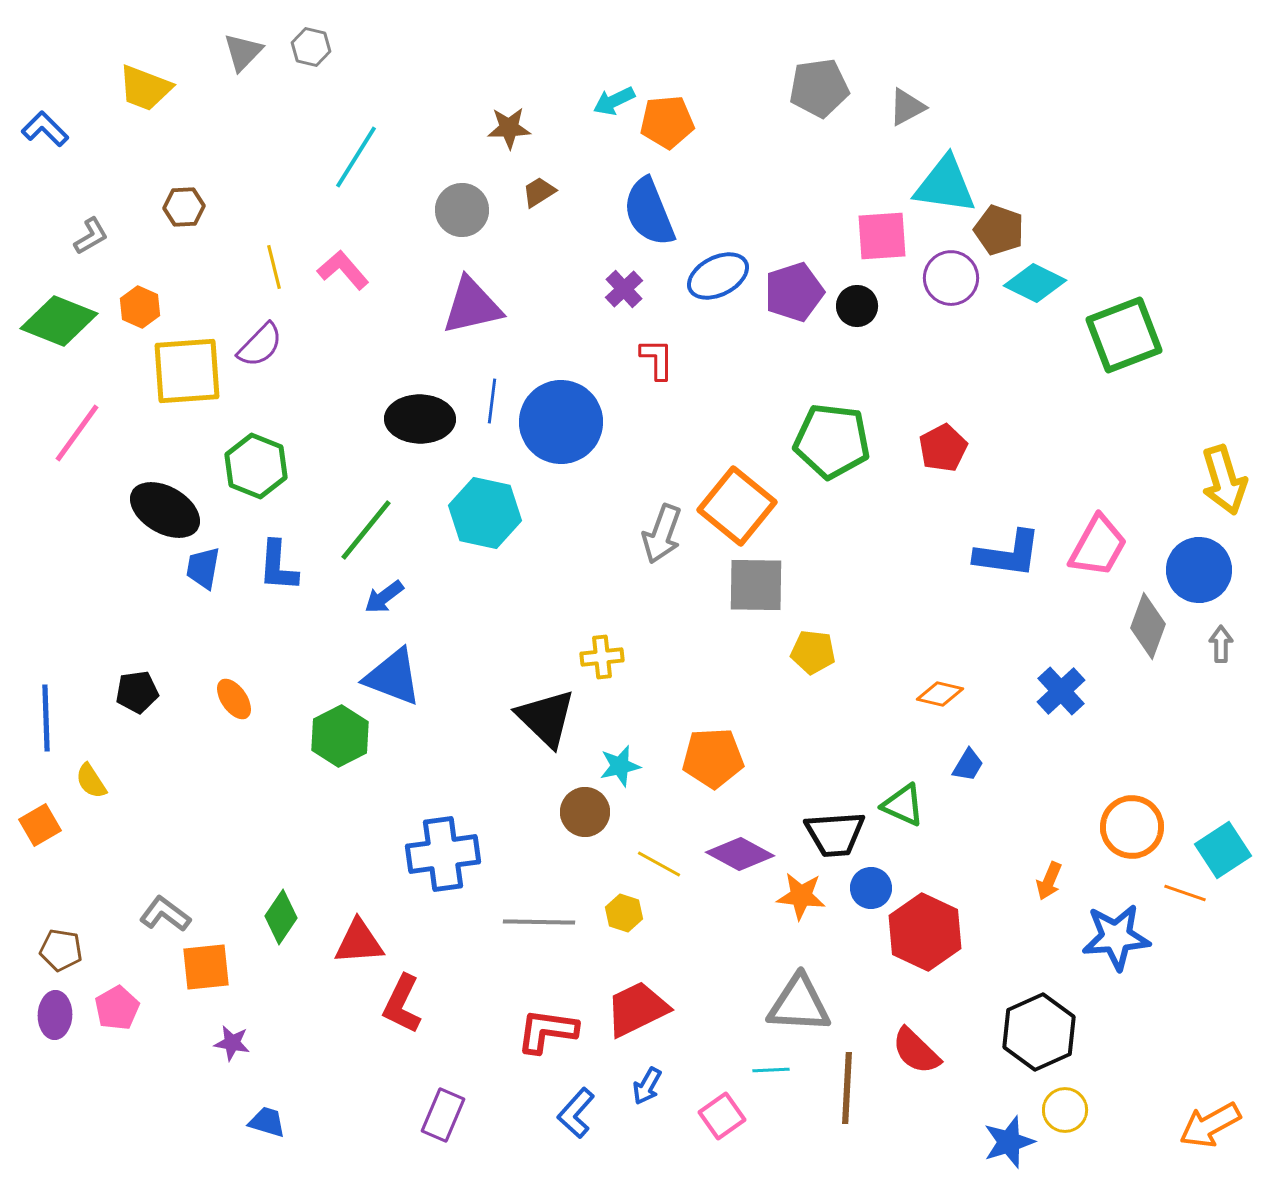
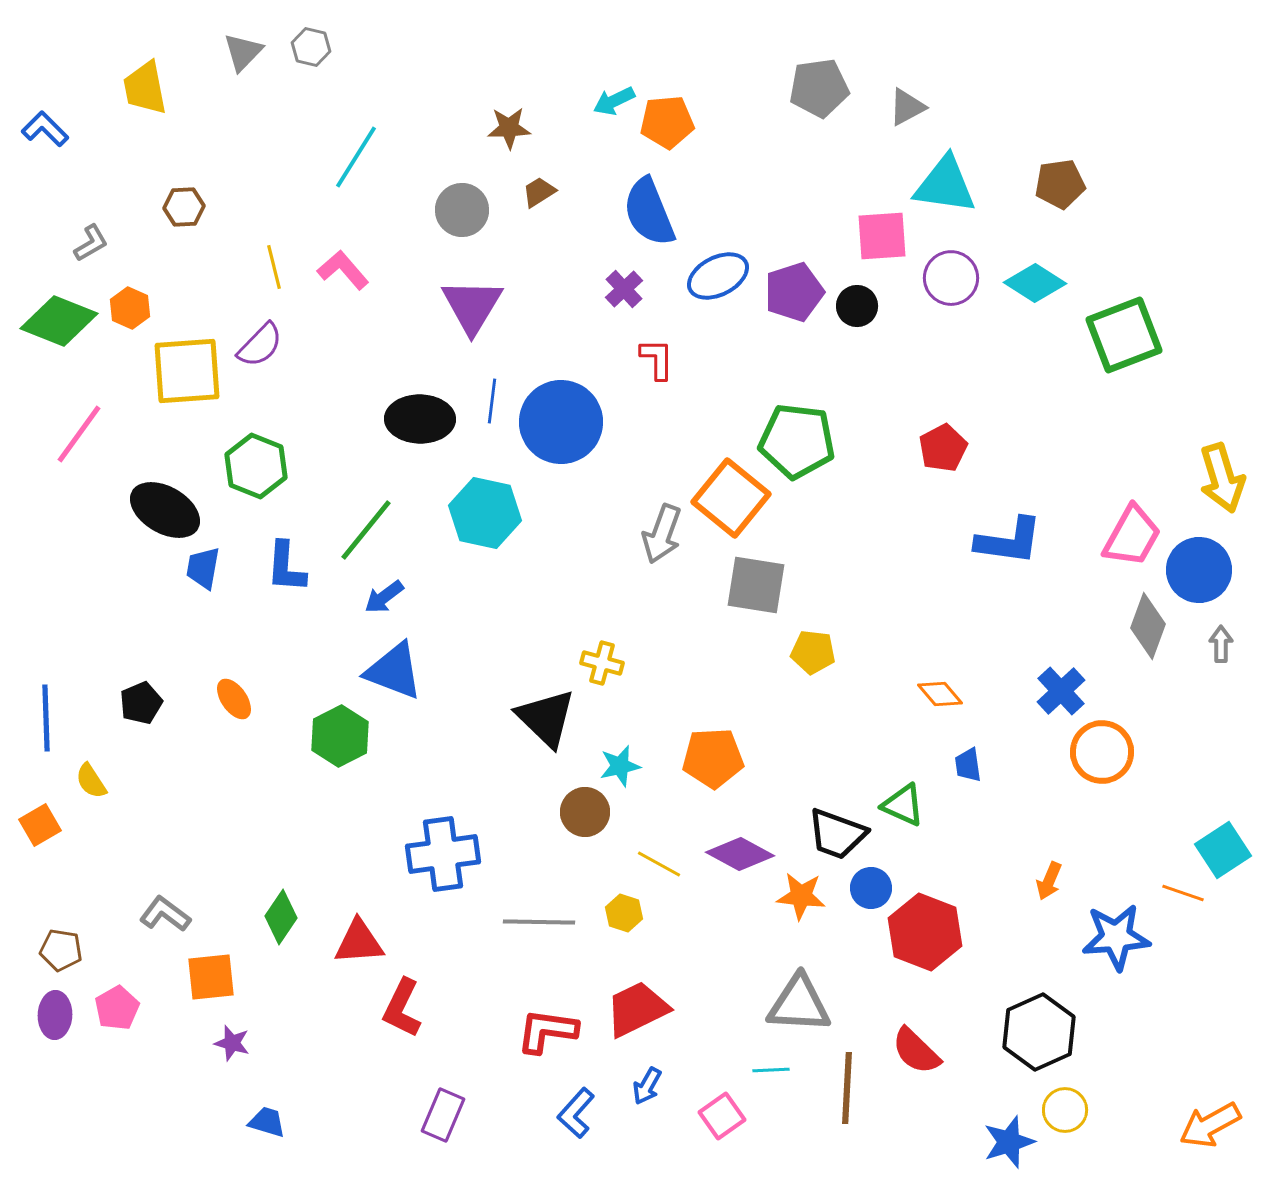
yellow trapezoid at (145, 88): rotated 58 degrees clockwise
brown pentagon at (999, 230): moved 61 px right, 46 px up; rotated 27 degrees counterclockwise
gray L-shape at (91, 236): moved 7 px down
cyan diamond at (1035, 283): rotated 6 degrees clockwise
purple triangle at (472, 306): rotated 46 degrees counterclockwise
orange hexagon at (140, 307): moved 10 px left, 1 px down
pink line at (77, 433): moved 2 px right, 1 px down
green pentagon at (832, 441): moved 35 px left
yellow arrow at (1224, 480): moved 2 px left, 2 px up
orange square at (737, 506): moved 6 px left, 8 px up
pink trapezoid at (1098, 546): moved 34 px right, 10 px up
blue L-shape at (1008, 554): moved 1 px right, 13 px up
blue L-shape at (278, 566): moved 8 px right, 1 px down
gray square at (756, 585): rotated 8 degrees clockwise
yellow cross at (602, 657): moved 6 px down; rotated 21 degrees clockwise
blue triangle at (393, 677): moved 1 px right, 6 px up
black pentagon at (137, 692): moved 4 px right, 11 px down; rotated 15 degrees counterclockwise
orange diamond at (940, 694): rotated 36 degrees clockwise
blue trapezoid at (968, 765): rotated 141 degrees clockwise
orange circle at (1132, 827): moved 30 px left, 75 px up
black trapezoid at (835, 834): moved 2 px right; rotated 24 degrees clockwise
orange line at (1185, 893): moved 2 px left
red hexagon at (925, 932): rotated 4 degrees counterclockwise
orange square at (206, 967): moved 5 px right, 10 px down
red L-shape at (402, 1004): moved 4 px down
purple star at (232, 1043): rotated 6 degrees clockwise
